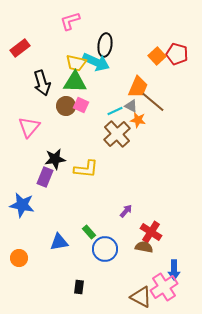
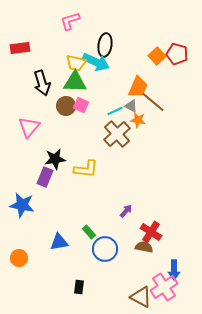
red rectangle: rotated 30 degrees clockwise
